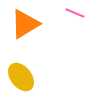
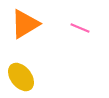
pink line: moved 5 px right, 15 px down
